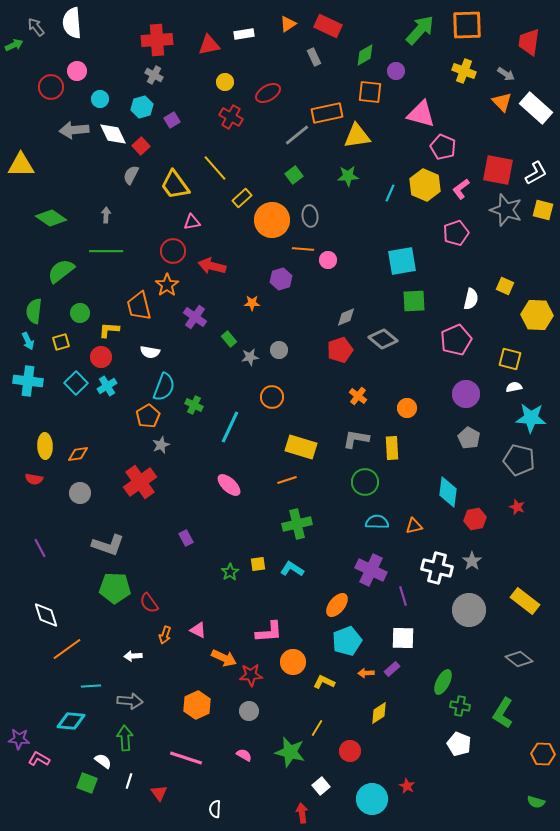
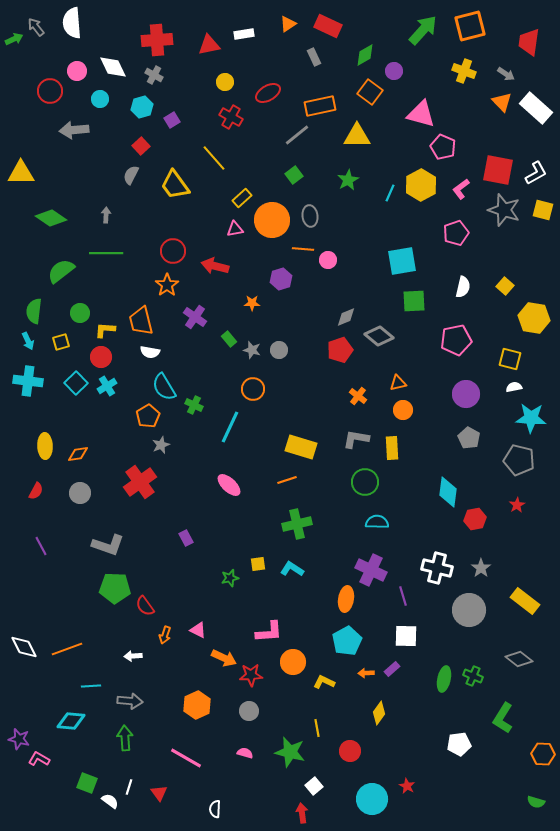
orange square at (467, 25): moved 3 px right, 1 px down; rotated 12 degrees counterclockwise
green arrow at (420, 30): moved 3 px right
green arrow at (14, 45): moved 6 px up
purple circle at (396, 71): moved 2 px left
red circle at (51, 87): moved 1 px left, 4 px down
orange square at (370, 92): rotated 30 degrees clockwise
orange rectangle at (327, 113): moved 7 px left, 7 px up
white diamond at (113, 134): moved 67 px up
yellow triangle at (357, 136): rotated 8 degrees clockwise
yellow triangle at (21, 165): moved 8 px down
yellow line at (215, 168): moved 1 px left, 10 px up
green star at (348, 176): moved 4 px down; rotated 25 degrees counterclockwise
yellow hexagon at (425, 185): moved 4 px left; rotated 8 degrees clockwise
gray star at (506, 210): moved 2 px left
pink triangle at (192, 222): moved 43 px right, 7 px down
green line at (106, 251): moved 2 px down
red arrow at (212, 266): moved 3 px right
yellow square at (505, 286): rotated 18 degrees clockwise
white semicircle at (471, 299): moved 8 px left, 12 px up
orange trapezoid at (139, 306): moved 2 px right, 15 px down
yellow hexagon at (537, 315): moved 3 px left, 3 px down; rotated 8 degrees clockwise
yellow L-shape at (109, 330): moved 4 px left
gray diamond at (383, 339): moved 4 px left, 3 px up
pink pentagon at (456, 340): rotated 12 degrees clockwise
gray star at (250, 357): moved 2 px right, 7 px up; rotated 24 degrees clockwise
cyan semicircle at (164, 387): rotated 128 degrees clockwise
orange circle at (272, 397): moved 19 px left, 8 px up
orange circle at (407, 408): moved 4 px left, 2 px down
red semicircle at (34, 479): moved 2 px right, 12 px down; rotated 72 degrees counterclockwise
red star at (517, 507): moved 2 px up; rotated 21 degrees clockwise
orange triangle at (414, 526): moved 16 px left, 143 px up
purple line at (40, 548): moved 1 px right, 2 px up
gray star at (472, 561): moved 9 px right, 7 px down
green star at (230, 572): moved 6 px down; rotated 18 degrees clockwise
red semicircle at (149, 603): moved 4 px left, 3 px down
orange ellipse at (337, 605): moved 9 px right, 6 px up; rotated 30 degrees counterclockwise
white diamond at (46, 615): moved 22 px left, 32 px down; rotated 8 degrees counterclockwise
white square at (403, 638): moved 3 px right, 2 px up
cyan pentagon at (347, 641): rotated 8 degrees counterclockwise
orange line at (67, 649): rotated 16 degrees clockwise
green ellipse at (443, 682): moved 1 px right, 3 px up; rotated 15 degrees counterclockwise
green cross at (460, 706): moved 13 px right, 30 px up; rotated 12 degrees clockwise
yellow diamond at (379, 713): rotated 20 degrees counterclockwise
green L-shape at (503, 713): moved 5 px down
yellow line at (317, 728): rotated 42 degrees counterclockwise
purple star at (19, 739): rotated 10 degrees clockwise
white pentagon at (459, 744): rotated 30 degrees counterclockwise
pink semicircle at (244, 755): moved 1 px right, 2 px up; rotated 14 degrees counterclockwise
pink line at (186, 758): rotated 12 degrees clockwise
white semicircle at (103, 761): moved 7 px right, 40 px down
white line at (129, 781): moved 6 px down
white square at (321, 786): moved 7 px left
